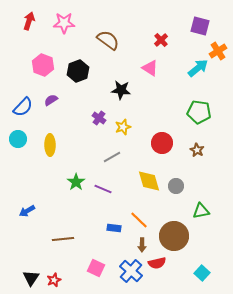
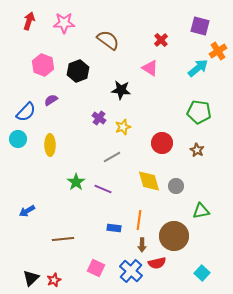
blue semicircle: moved 3 px right, 5 px down
orange line: rotated 54 degrees clockwise
black triangle: rotated 12 degrees clockwise
